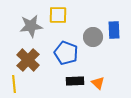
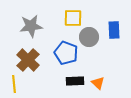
yellow square: moved 15 px right, 3 px down
gray circle: moved 4 px left
